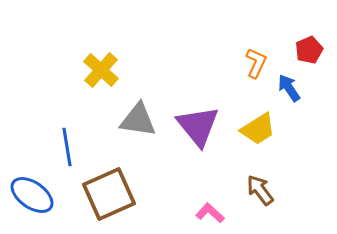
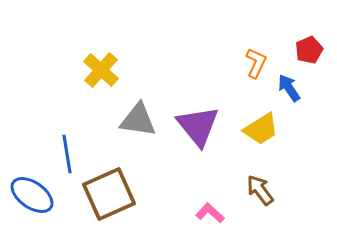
yellow trapezoid: moved 3 px right
blue line: moved 7 px down
